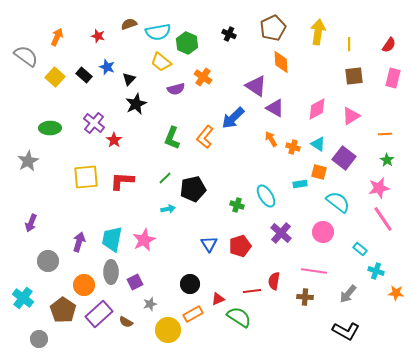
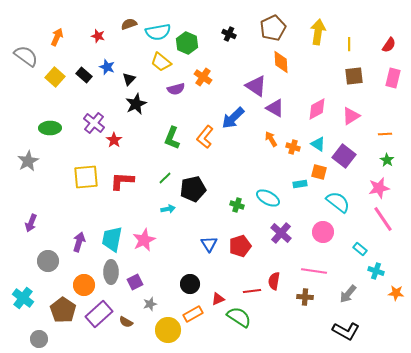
purple square at (344, 158): moved 2 px up
cyan ellipse at (266, 196): moved 2 px right, 2 px down; rotated 30 degrees counterclockwise
